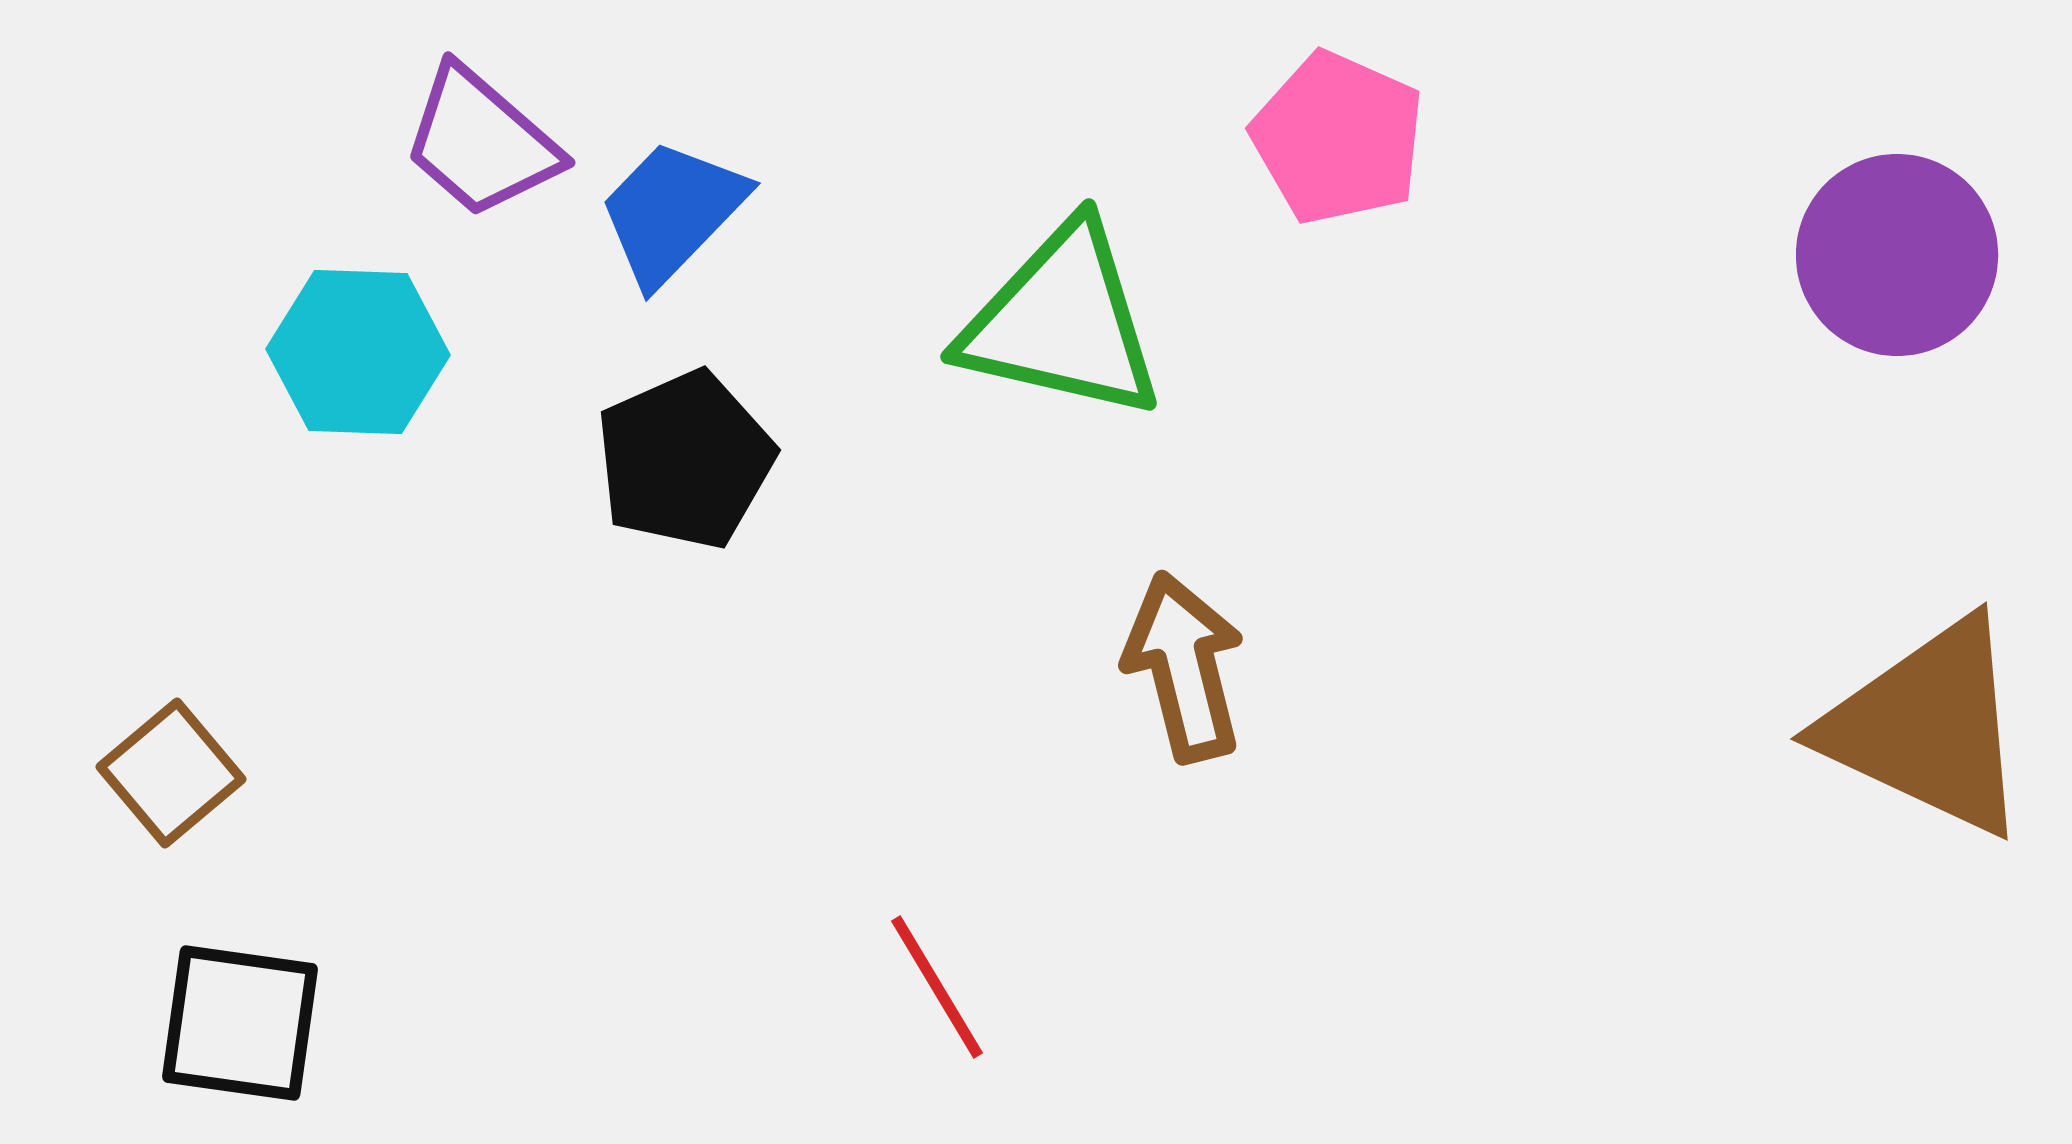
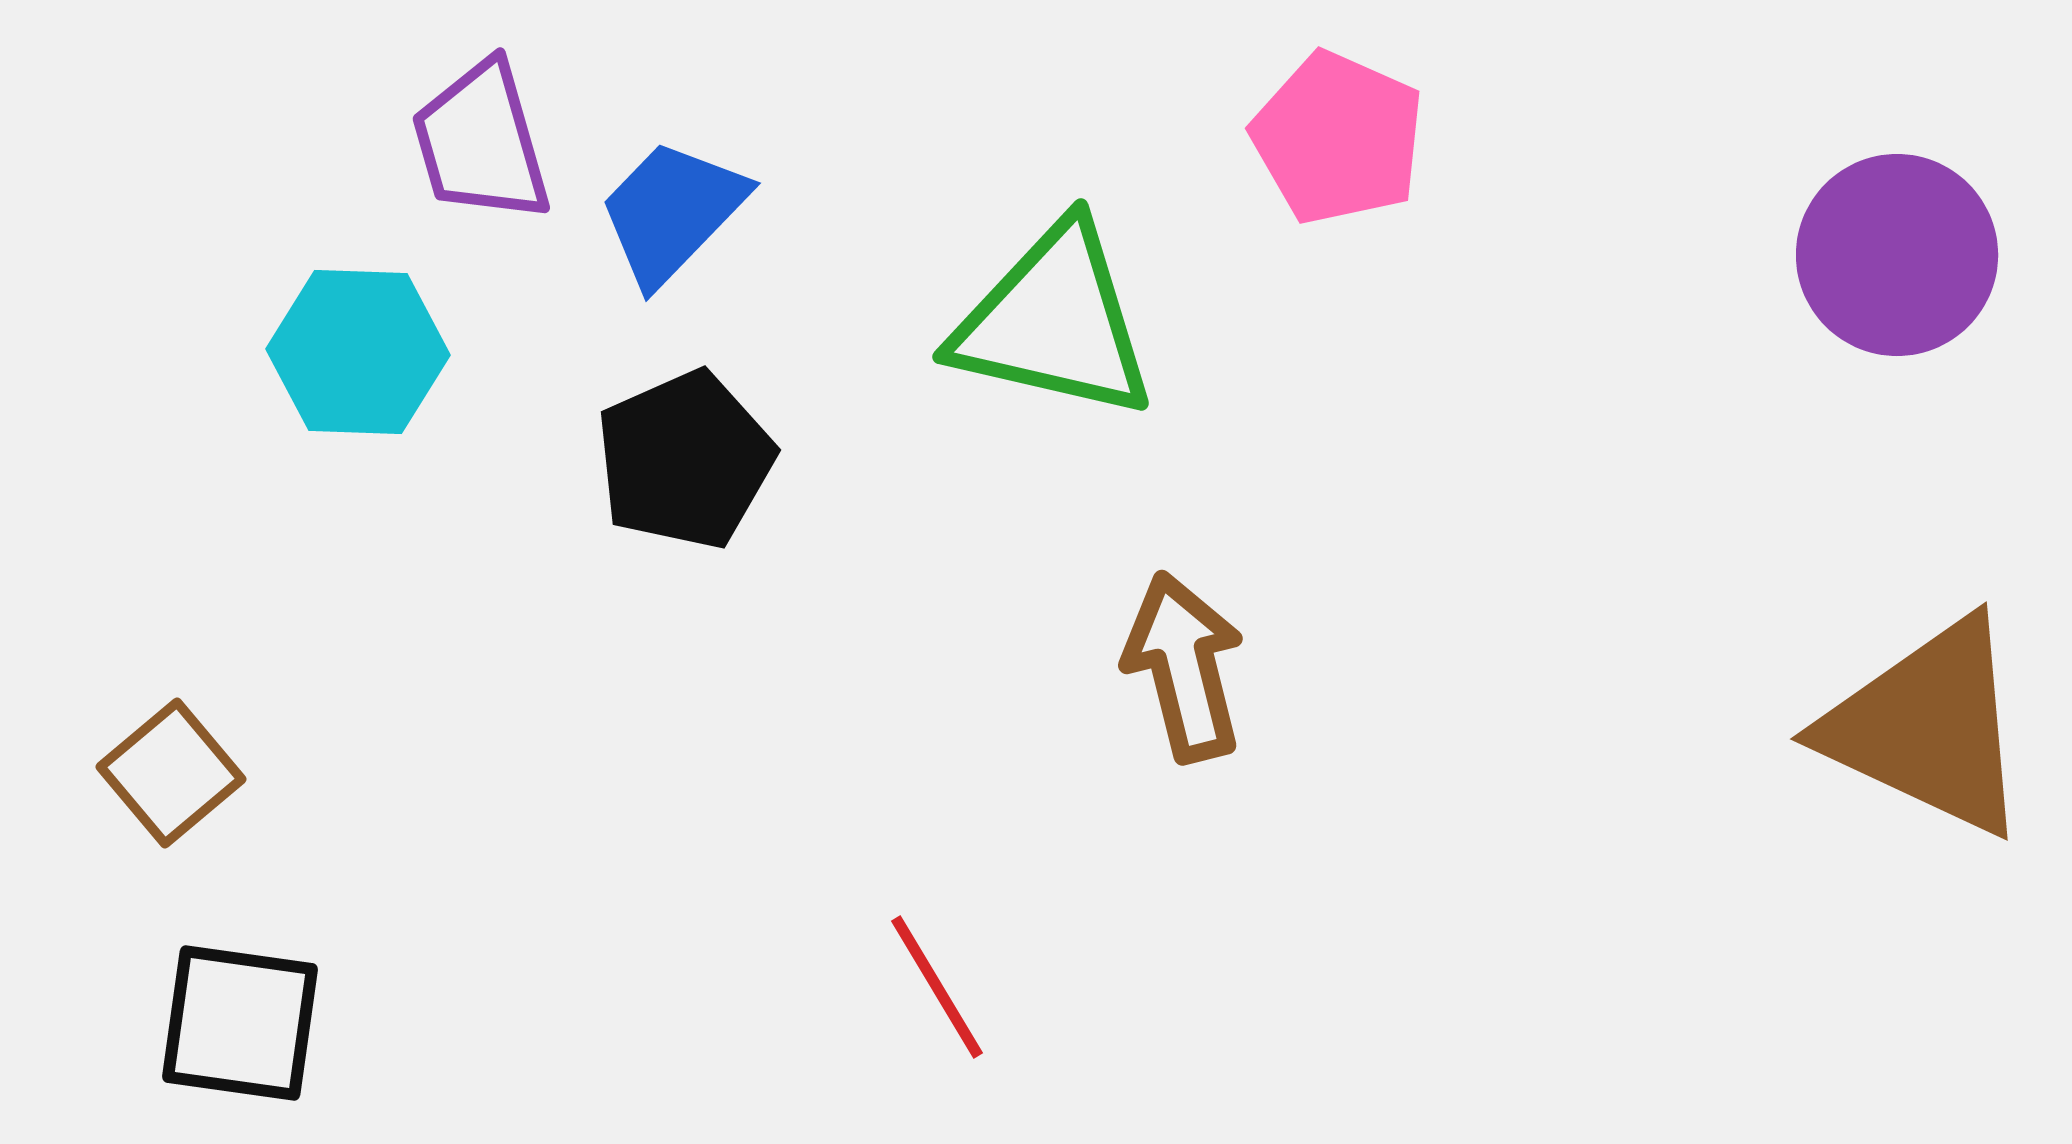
purple trapezoid: rotated 33 degrees clockwise
green triangle: moved 8 px left
